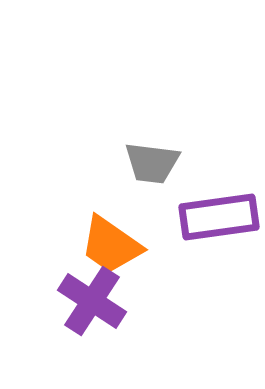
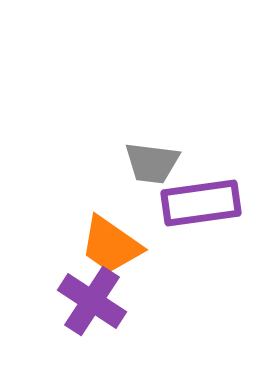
purple rectangle: moved 18 px left, 14 px up
